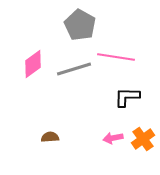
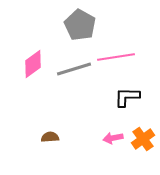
pink line: rotated 18 degrees counterclockwise
